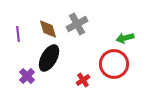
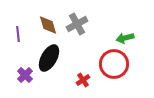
brown diamond: moved 4 px up
purple cross: moved 2 px left, 1 px up
